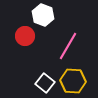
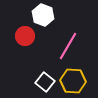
white square: moved 1 px up
